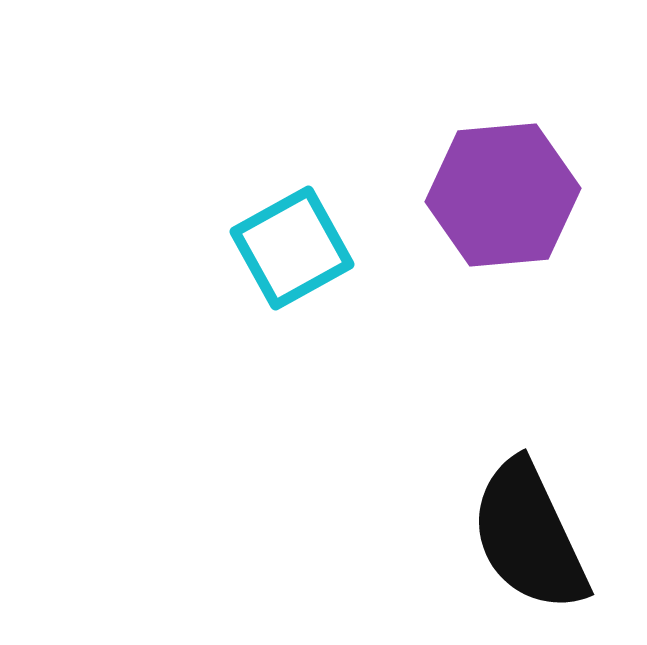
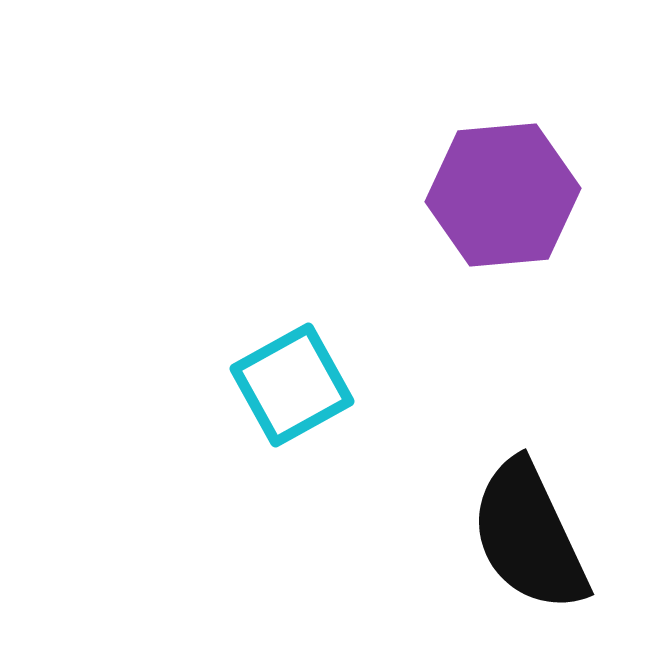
cyan square: moved 137 px down
